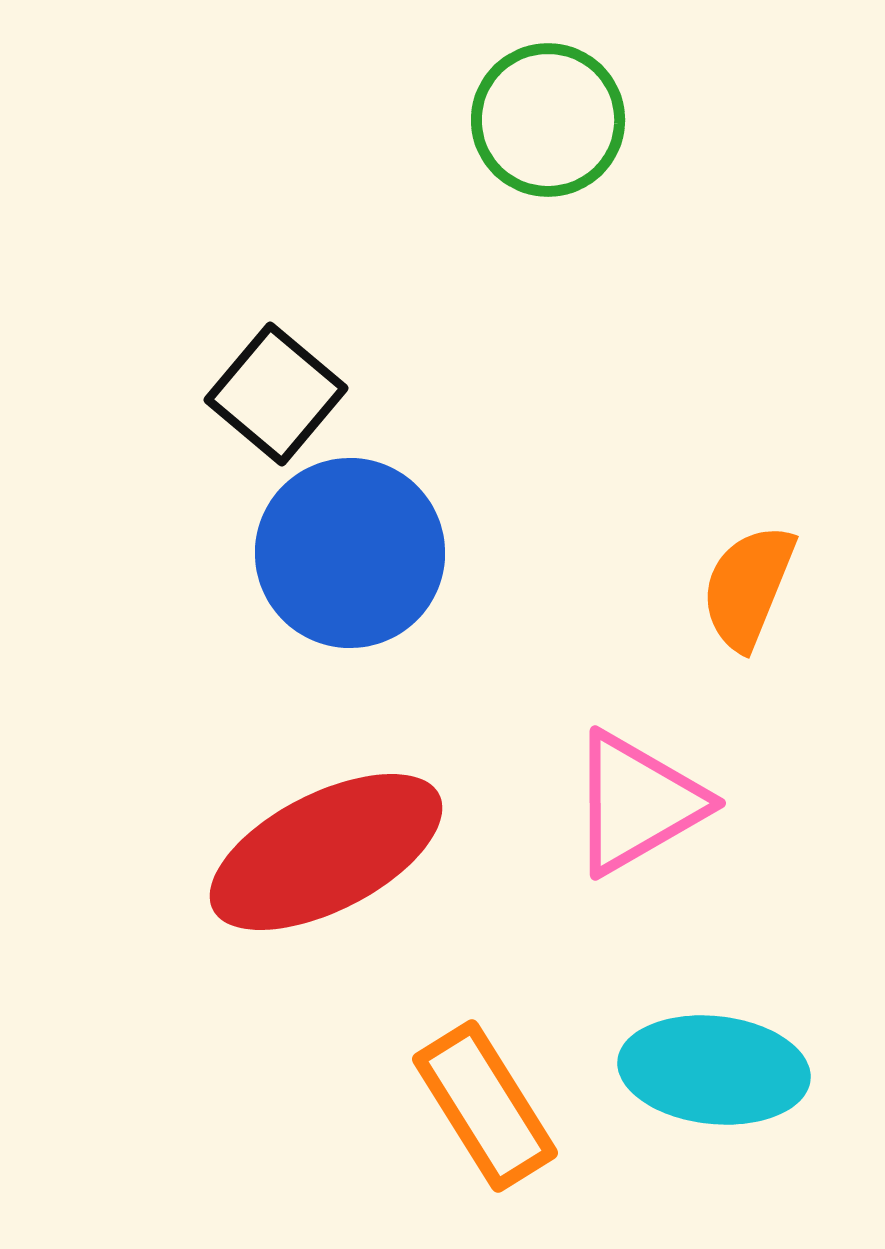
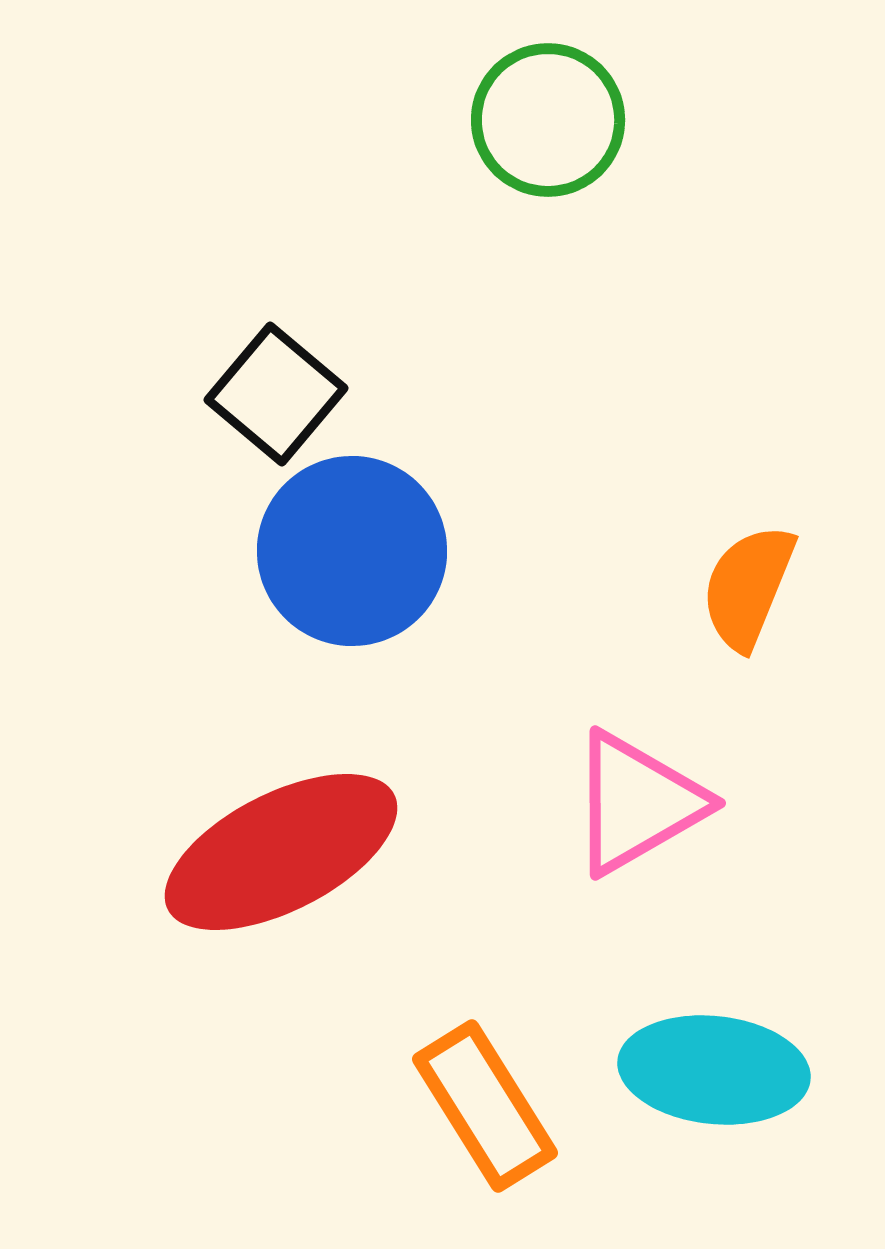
blue circle: moved 2 px right, 2 px up
red ellipse: moved 45 px left
